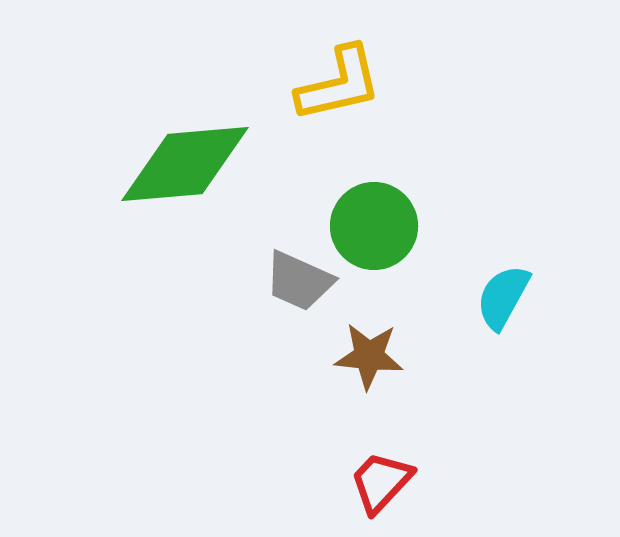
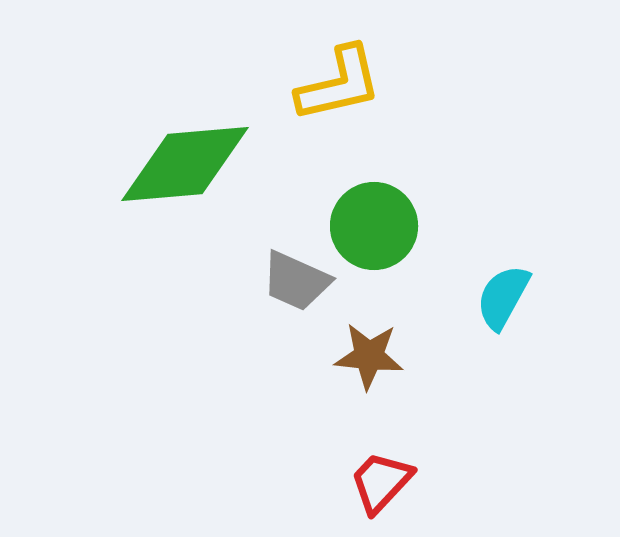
gray trapezoid: moved 3 px left
